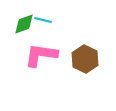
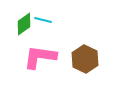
green diamond: rotated 15 degrees counterclockwise
pink L-shape: moved 1 px left, 2 px down
